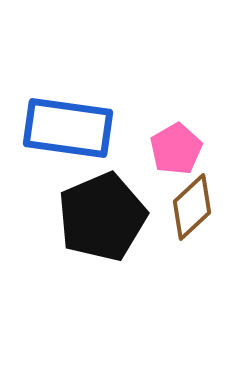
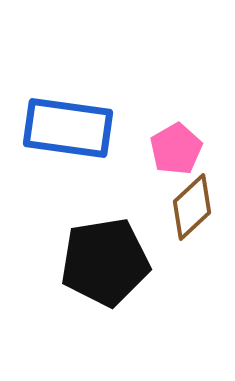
black pentagon: moved 3 px right, 45 px down; rotated 14 degrees clockwise
